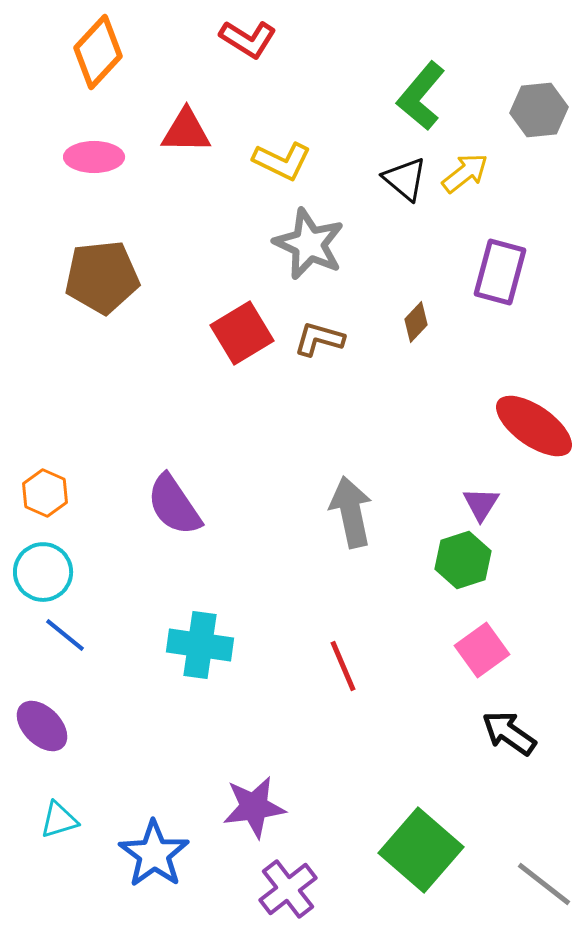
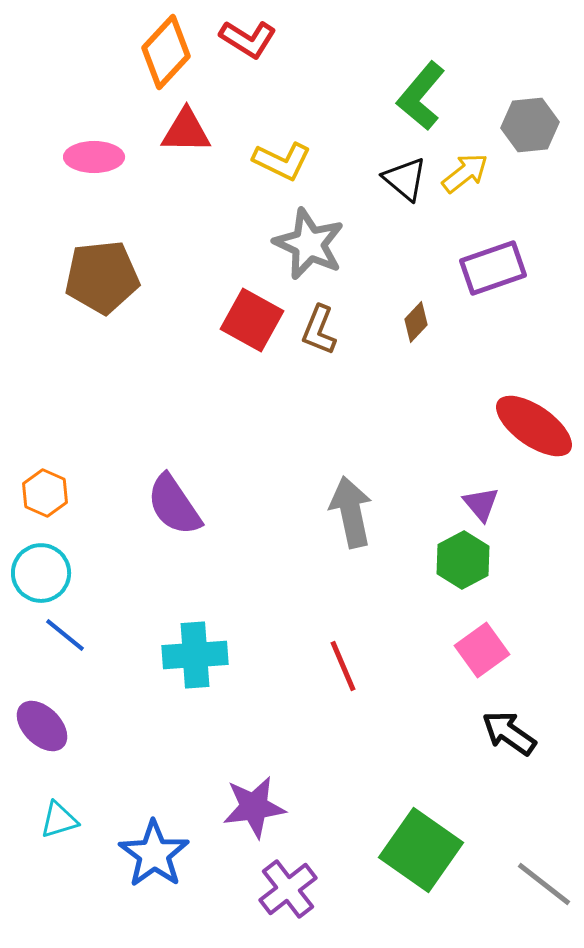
orange diamond: moved 68 px right
gray hexagon: moved 9 px left, 15 px down
purple rectangle: moved 7 px left, 4 px up; rotated 56 degrees clockwise
red square: moved 10 px right, 13 px up; rotated 30 degrees counterclockwise
brown L-shape: moved 9 px up; rotated 84 degrees counterclockwise
purple triangle: rotated 12 degrees counterclockwise
green hexagon: rotated 10 degrees counterclockwise
cyan circle: moved 2 px left, 1 px down
cyan cross: moved 5 px left, 10 px down; rotated 12 degrees counterclockwise
green square: rotated 6 degrees counterclockwise
